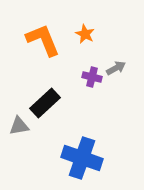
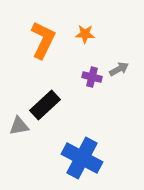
orange star: rotated 24 degrees counterclockwise
orange L-shape: rotated 48 degrees clockwise
gray arrow: moved 3 px right, 1 px down
black rectangle: moved 2 px down
blue cross: rotated 9 degrees clockwise
